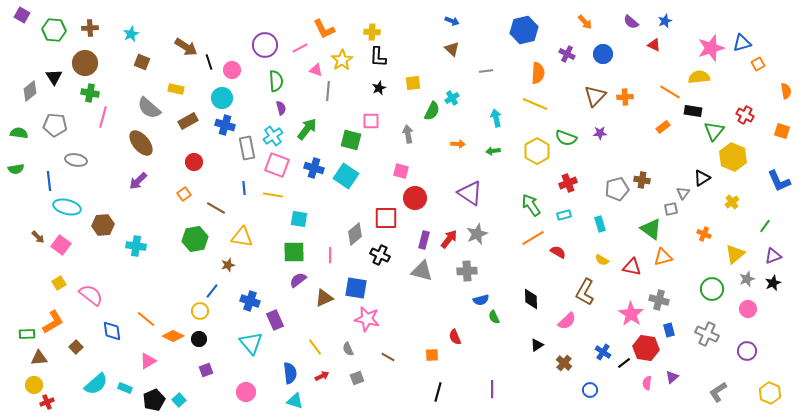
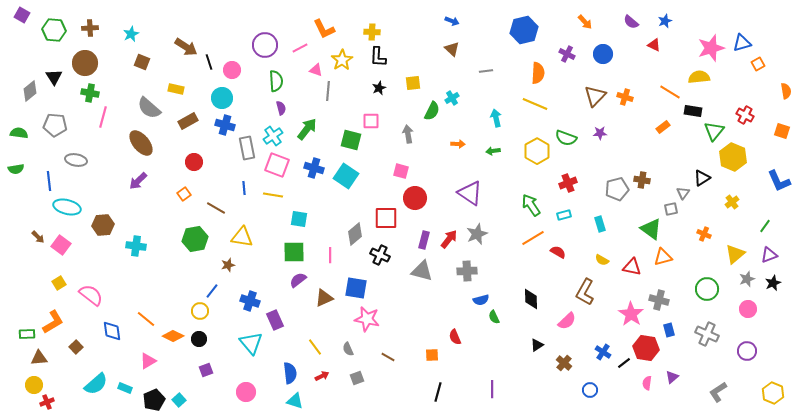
orange cross at (625, 97): rotated 21 degrees clockwise
purple triangle at (773, 256): moved 4 px left, 1 px up
green circle at (712, 289): moved 5 px left
yellow hexagon at (770, 393): moved 3 px right
